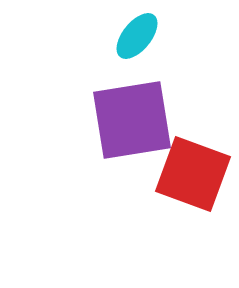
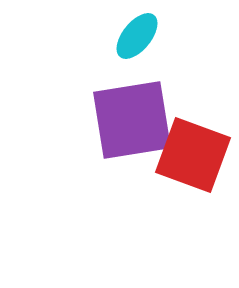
red square: moved 19 px up
